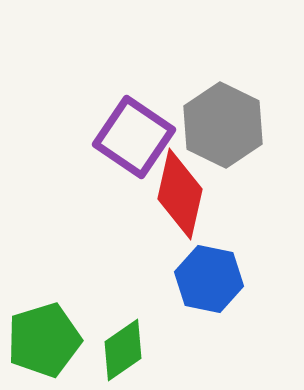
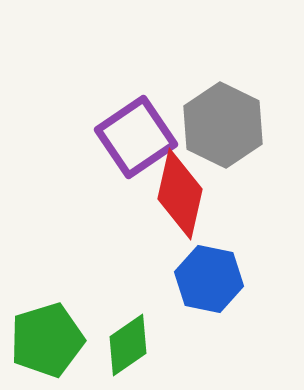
purple square: moved 2 px right; rotated 22 degrees clockwise
green pentagon: moved 3 px right
green diamond: moved 5 px right, 5 px up
